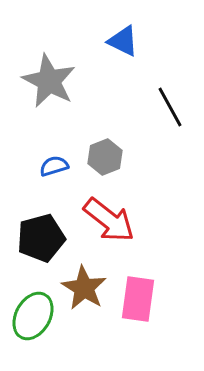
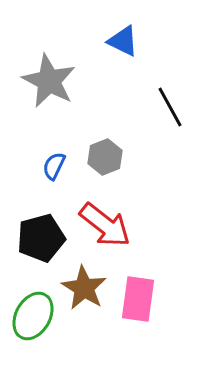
blue semicircle: rotated 48 degrees counterclockwise
red arrow: moved 4 px left, 5 px down
